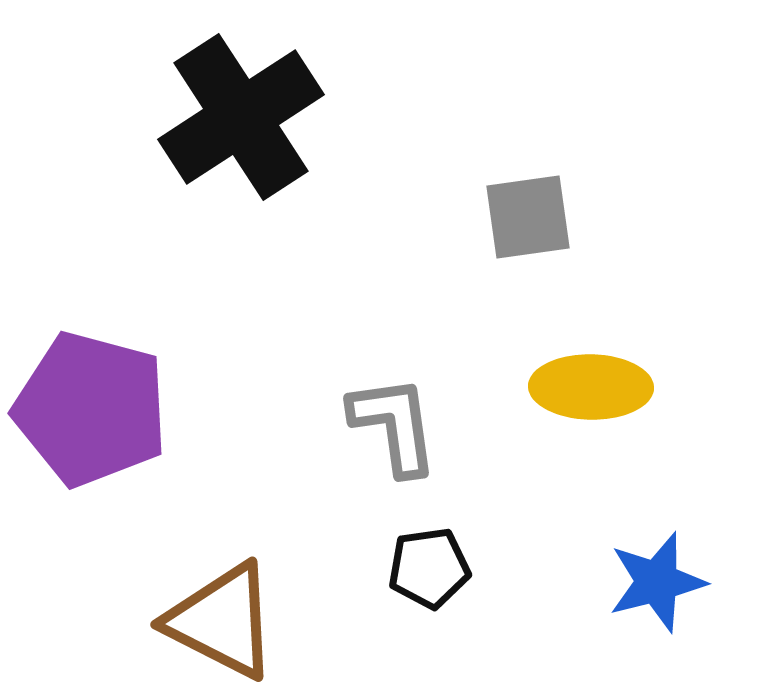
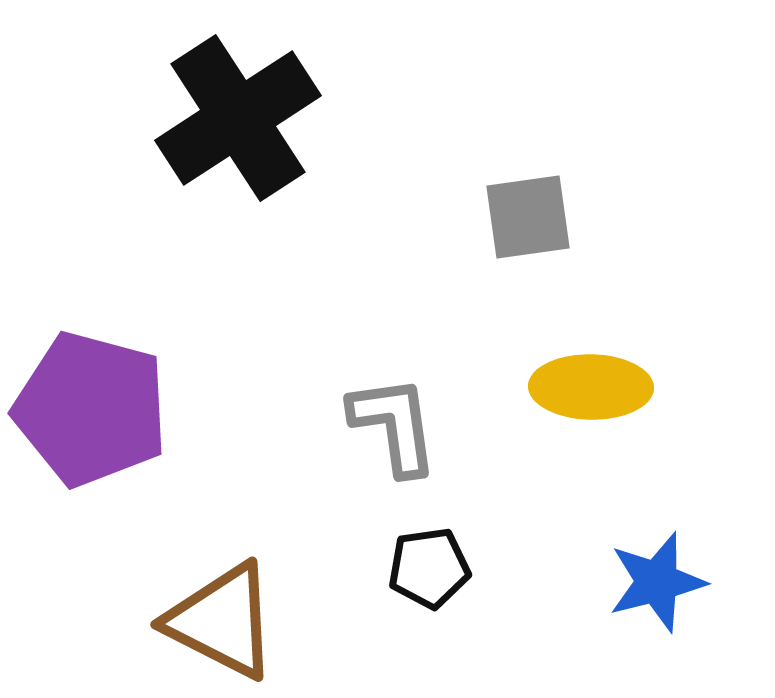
black cross: moved 3 px left, 1 px down
